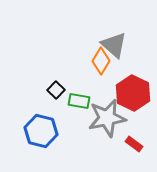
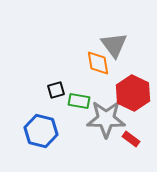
gray triangle: rotated 12 degrees clockwise
orange diamond: moved 3 px left, 2 px down; rotated 40 degrees counterclockwise
black square: rotated 30 degrees clockwise
gray star: moved 1 px left, 1 px down; rotated 12 degrees clockwise
red rectangle: moved 3 px left, 5 px up
